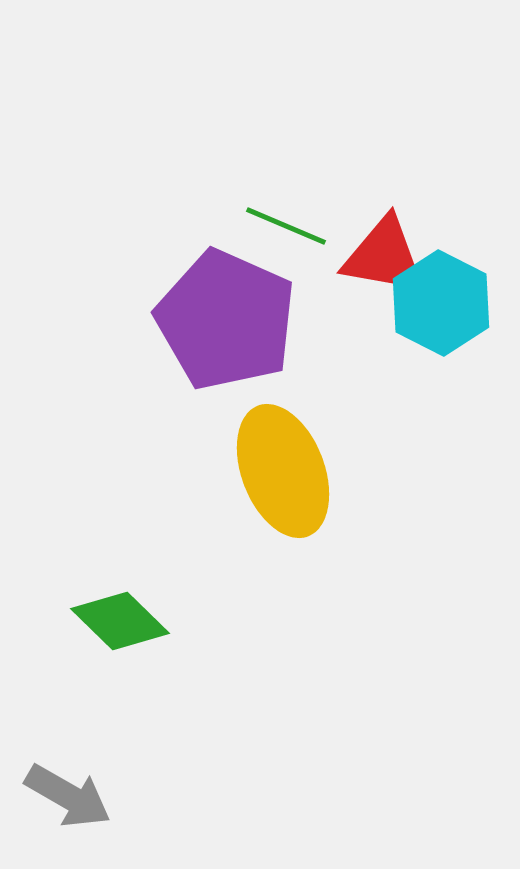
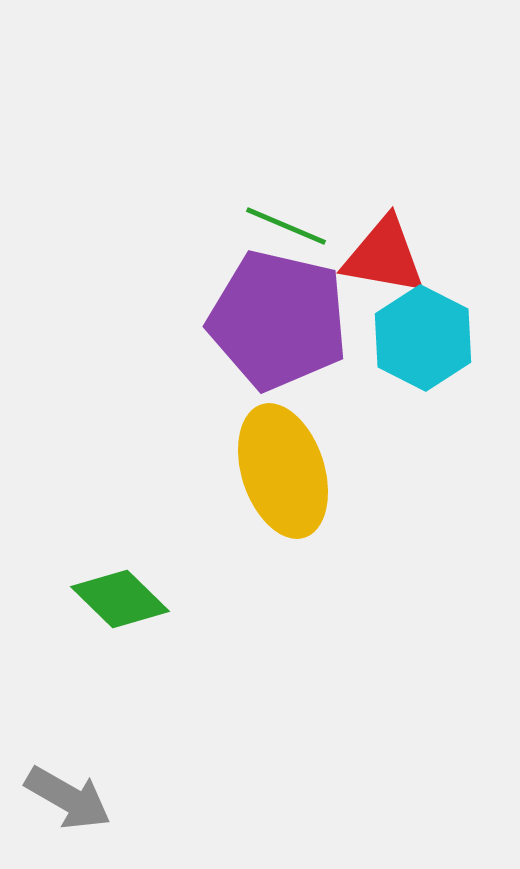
cyan hexagon: moved 18 px left, 35 px down
purple pentagon: moved 52 px right; rotated 11 degrees counterclockwise
yellow ellipse: rotated 3 degrees clockwise
green diamond: moved 22 px up
gray arrow: moved 2 px down
